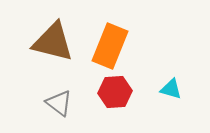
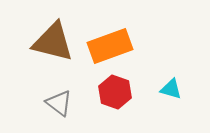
orange rectangle: rotated 48 degrees clockwise
red hexagon: rotated 24 degrees clockwise
